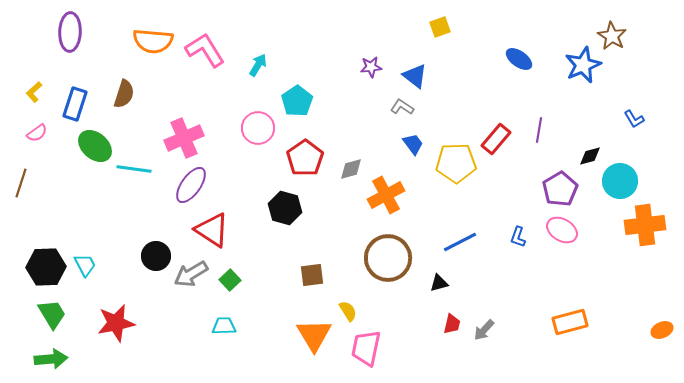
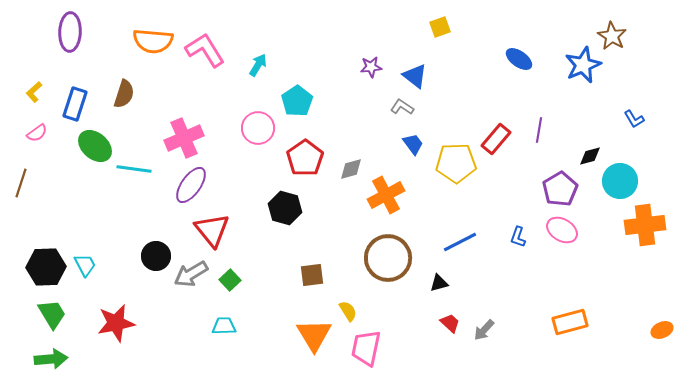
red triangle at (212, 230): rotated 18 degrees clockwise
red trapezoid at (452, 324): moved 2 px left, 1 px up; rotated 60 degrees counterclockwise
